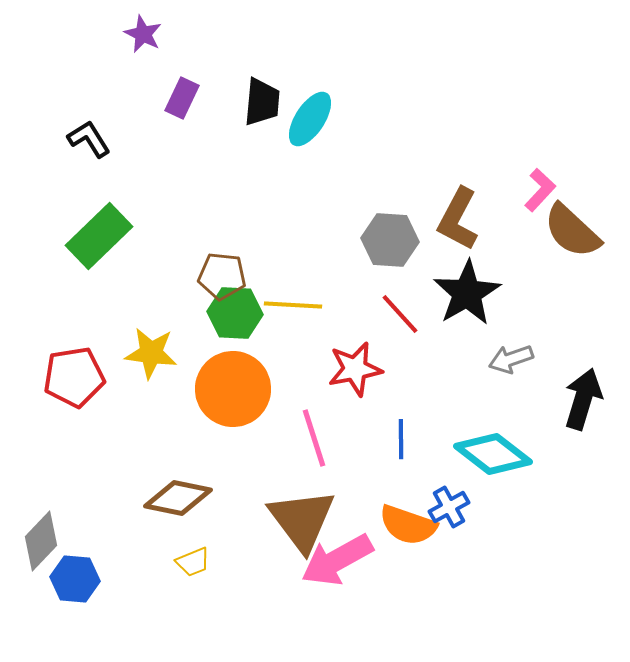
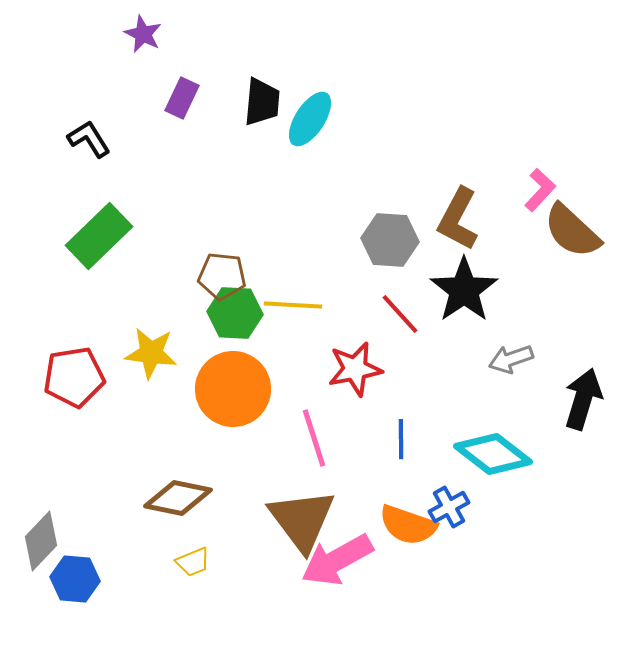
black star: moved 3 px left, 3 px up; rotated 4 degrees counterclockwise
